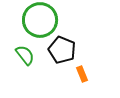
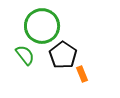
green circle: moved 2 px right, 6 px down
black pentagon: moved 1 px right, 5 px down; rotated 12 degrees clockwise
